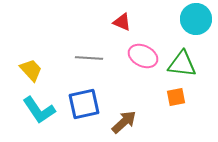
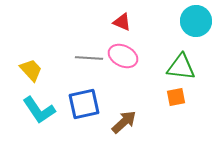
cyan circle: moved 2 px down
pink ellipse: moved 20 px left
green triangle: moved 1 px left, 3 px down
